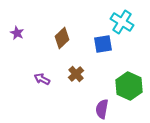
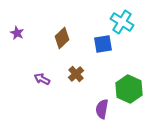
green hexagon: moved 3 px down
